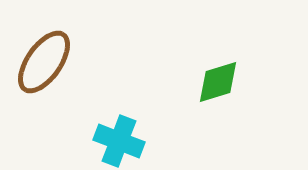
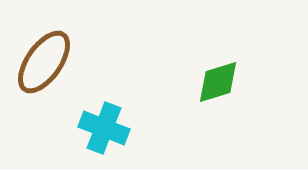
cyan cross: moved 15 px left, 13 px up
